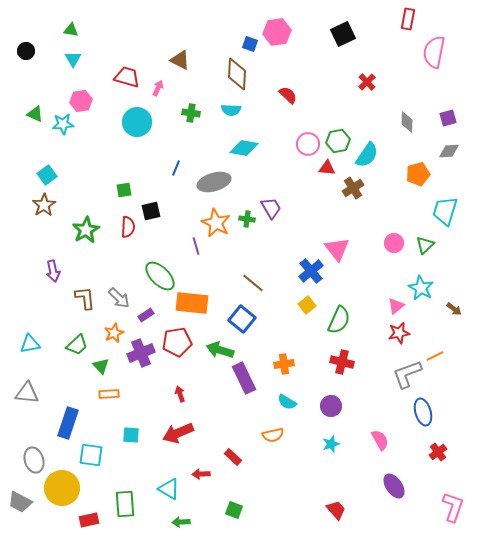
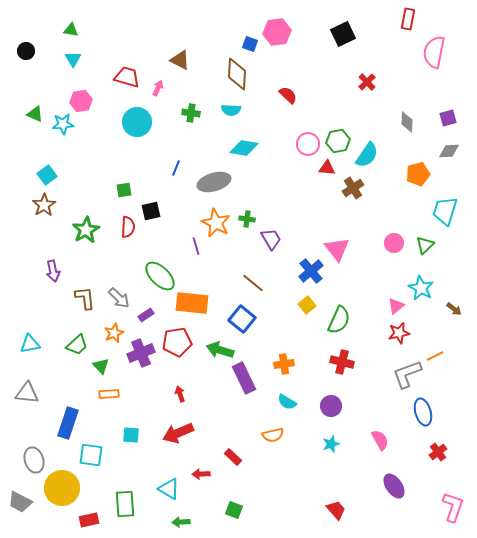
purple trapezoid at (271, 208): moved 31 px down
